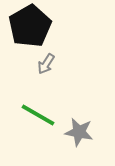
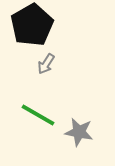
black pentagon: moved 2 px right, 1 px up
